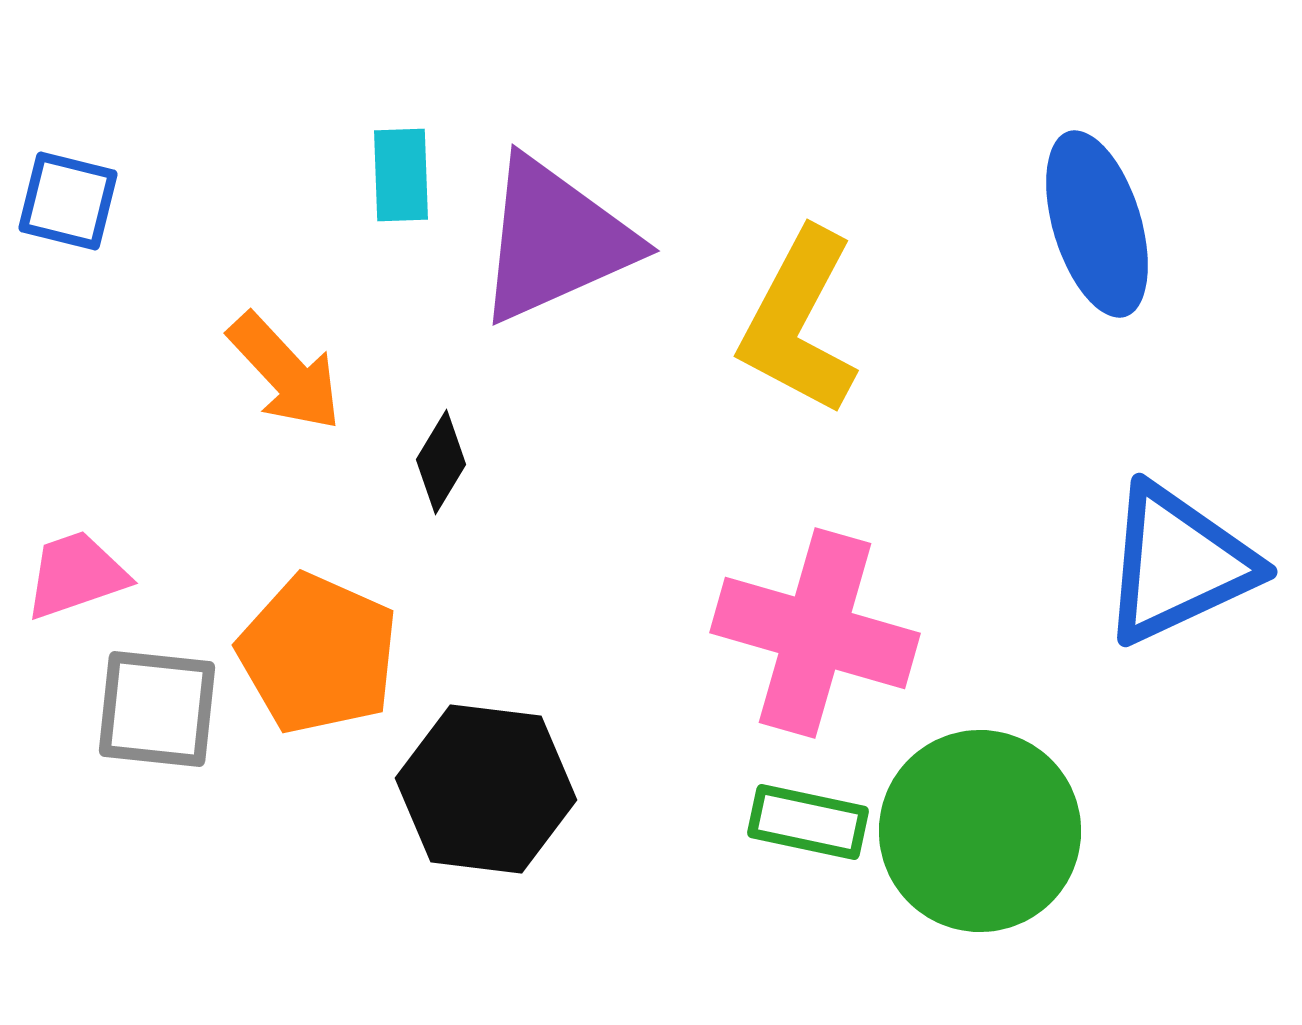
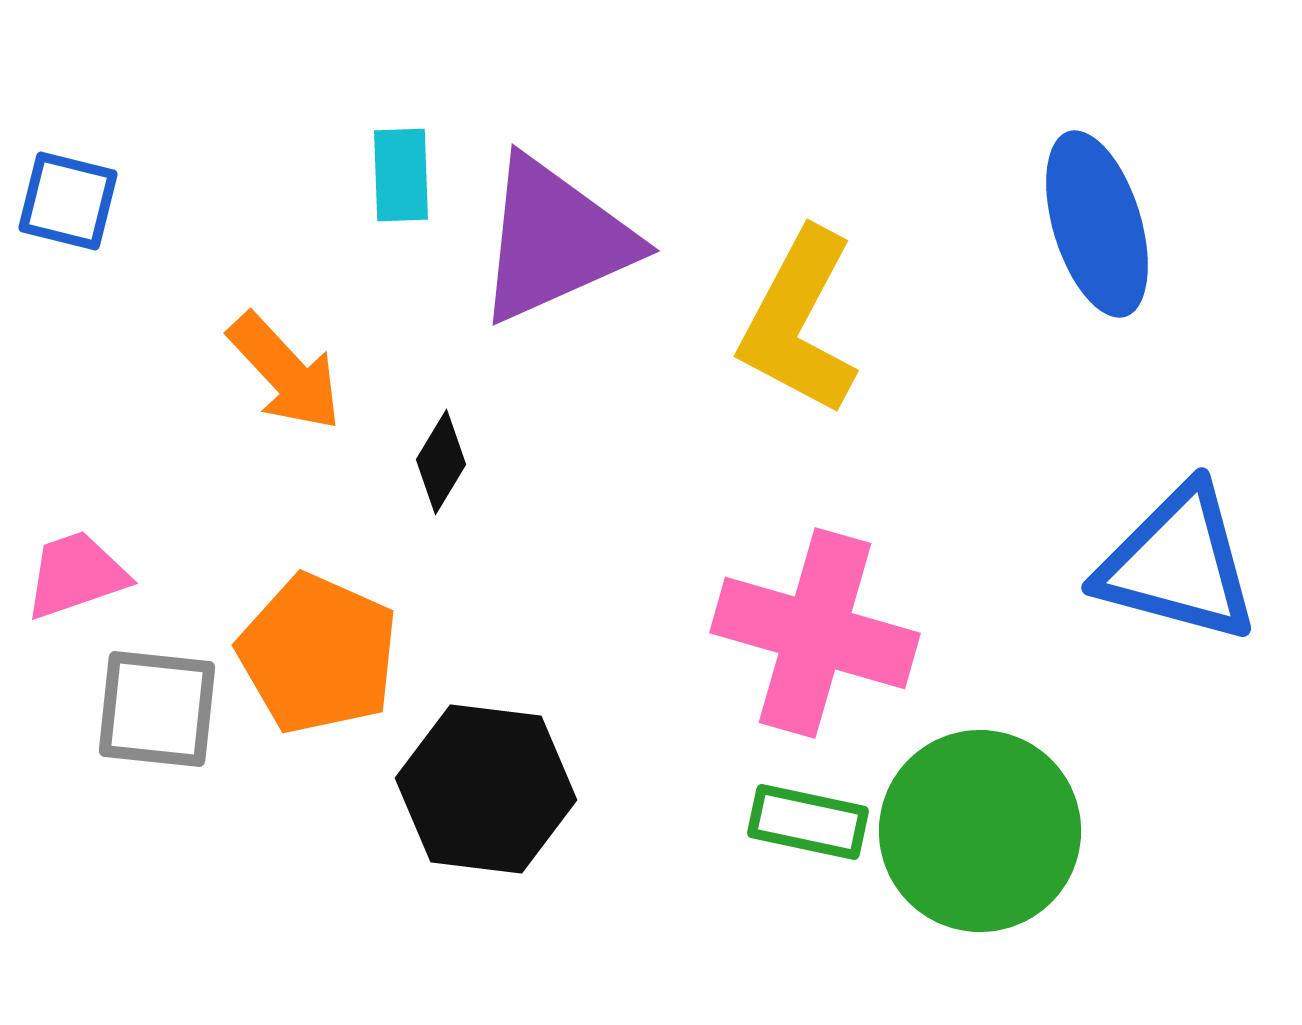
blue triangle: rotated 40 degrees clockwise
